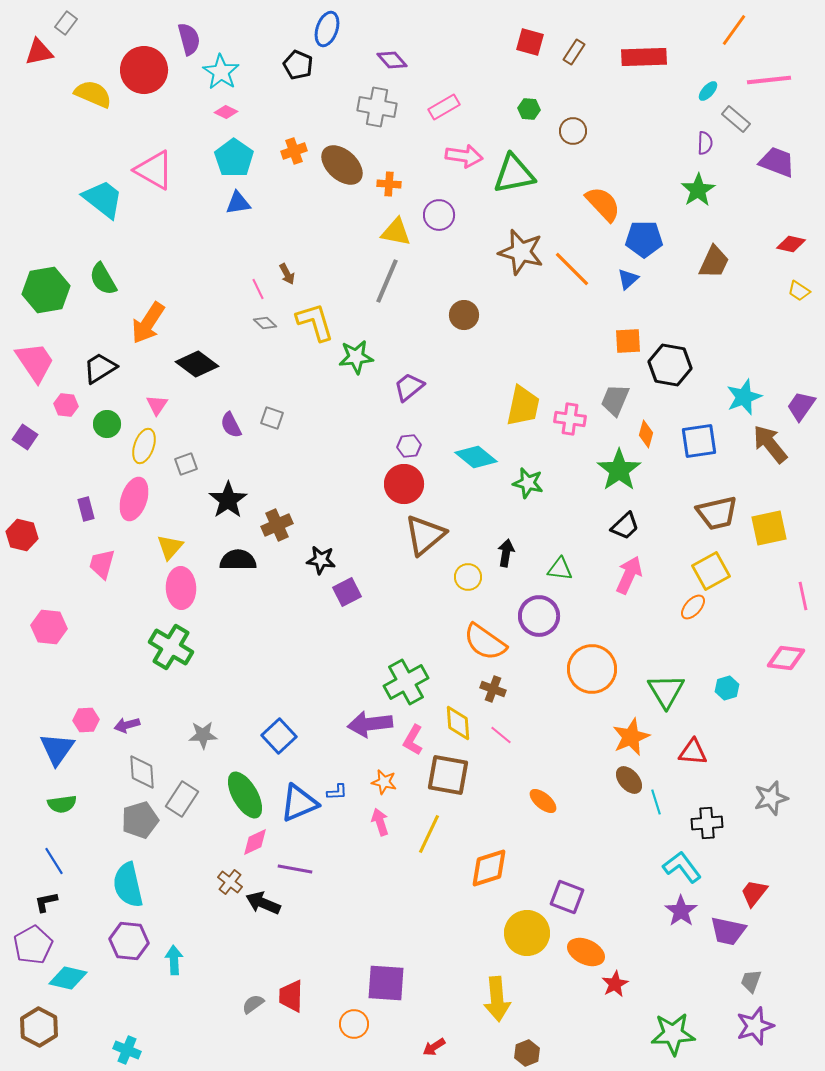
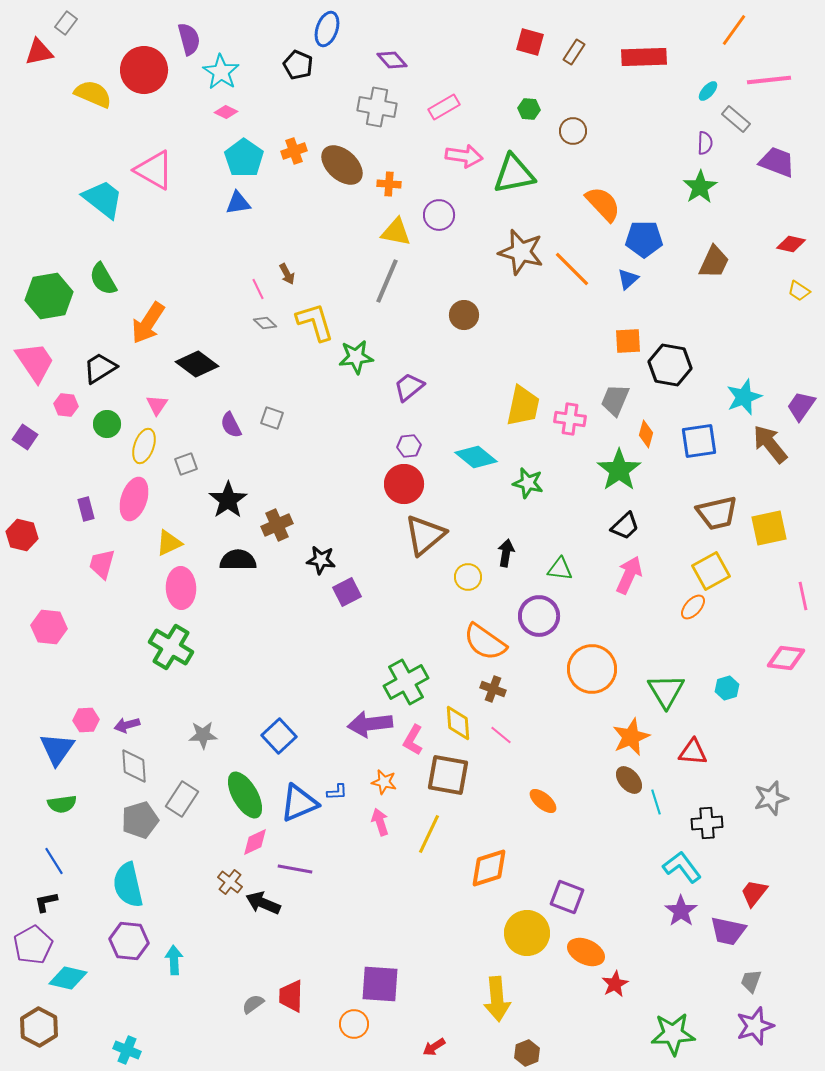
cyan pentagon at (234, 158): moved 10 px right
green star at (698, 190): moved 2 px right, 3 px up
green hexagon at (46, 290): moved 3 px right, 6 px down
yellow triangle at (170, 547): moved 1 px left, 4 px up; rotated 24 degrees clockwise
gray diamond at (142, 772): moved 8 px left, 6 px up
purple square at (386, 983): moved 6 px left, 1 px down
